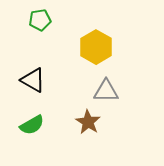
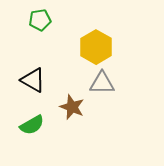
gray triangle: moved 4 px left, 8 px up
brown star: moved 16 px left, 15 px up; rotated 10 degrees counterclockwise
